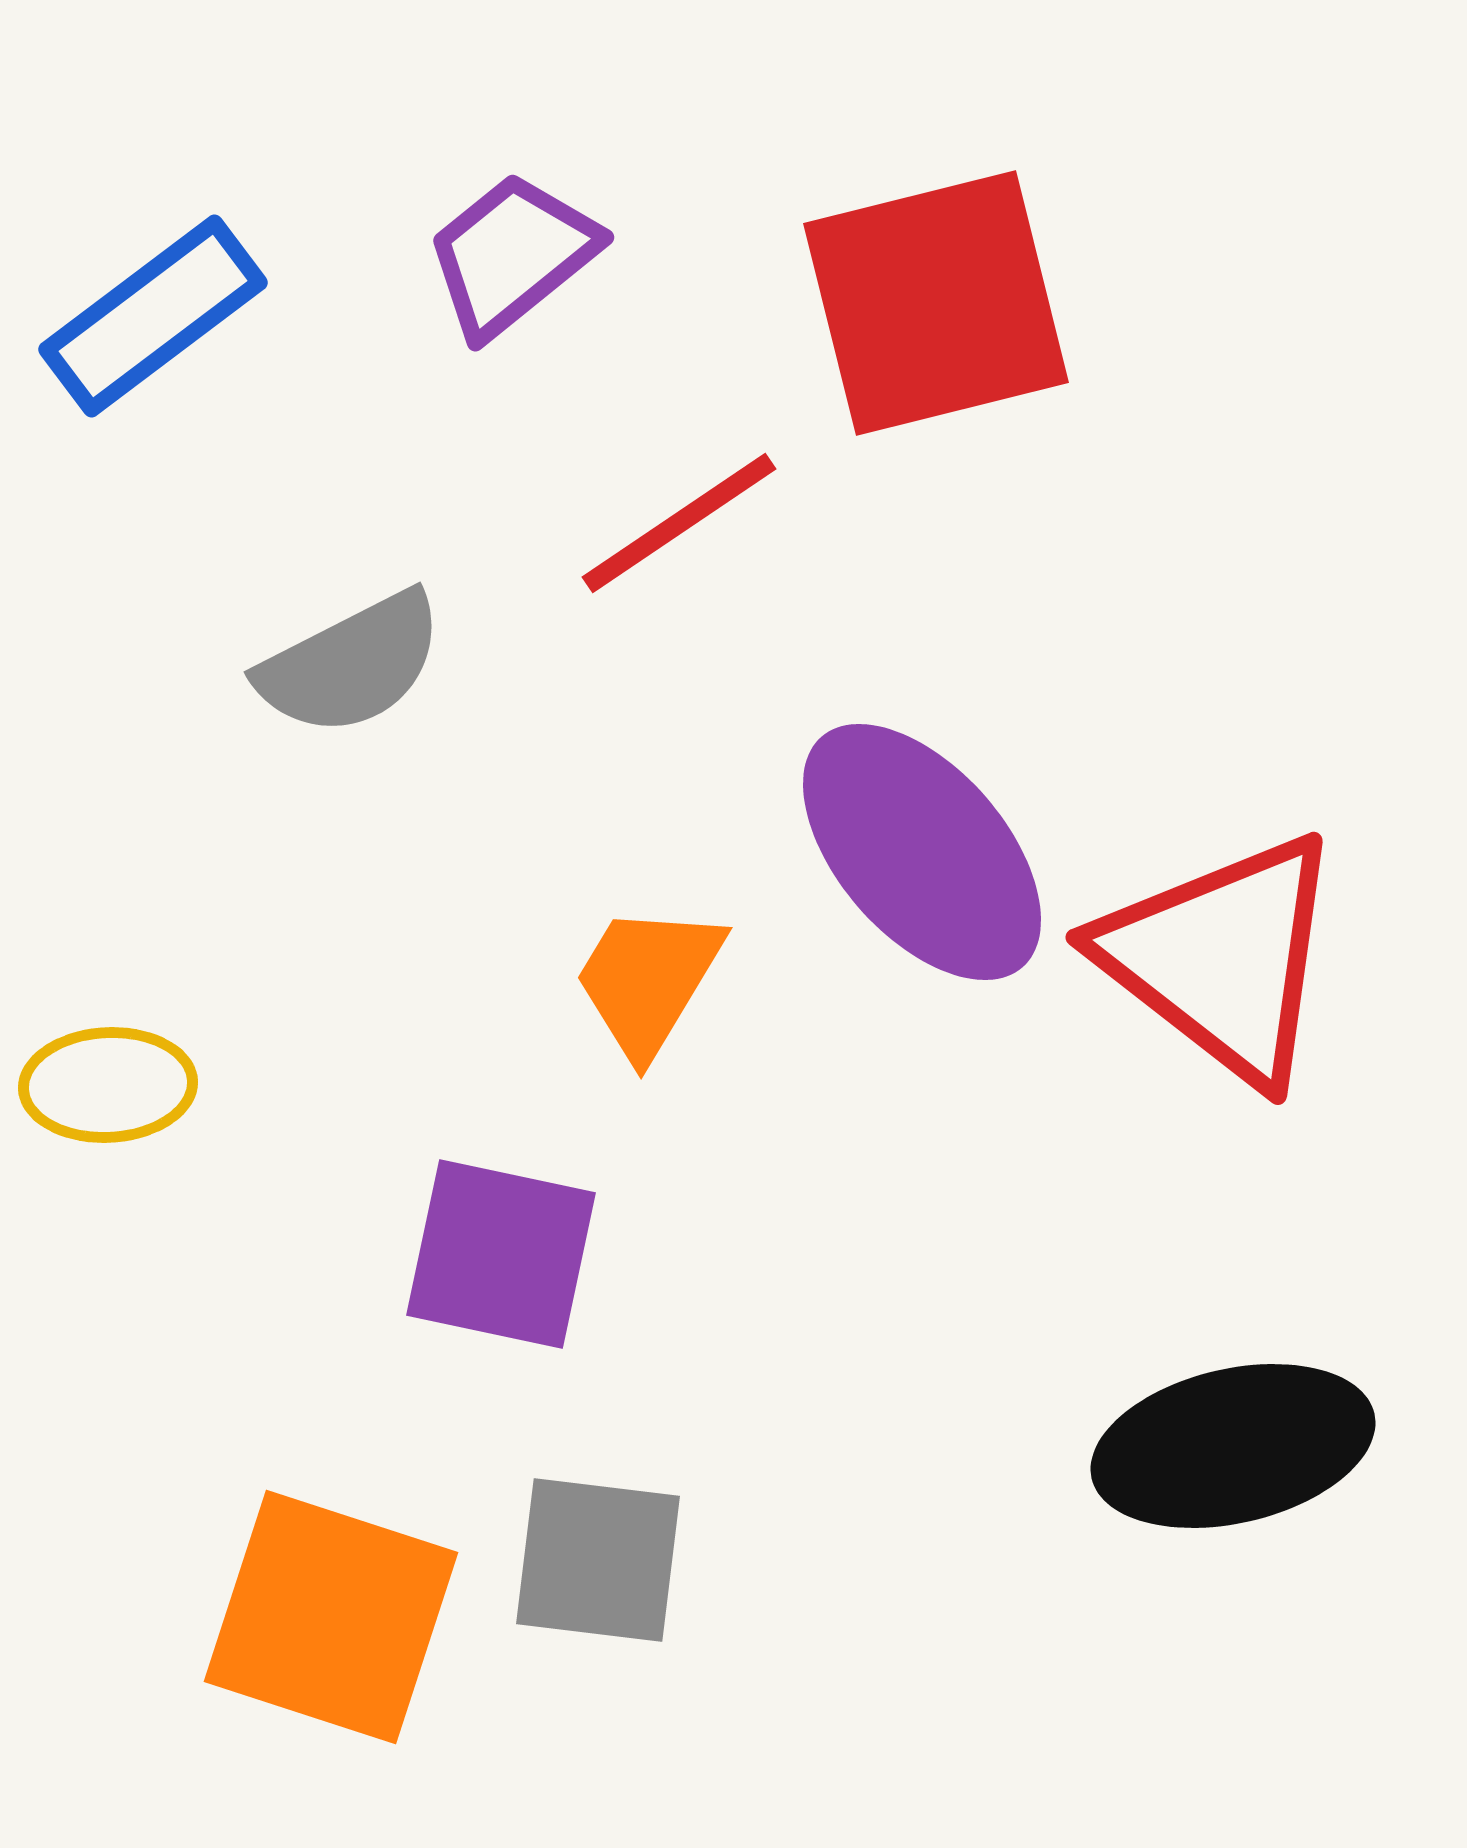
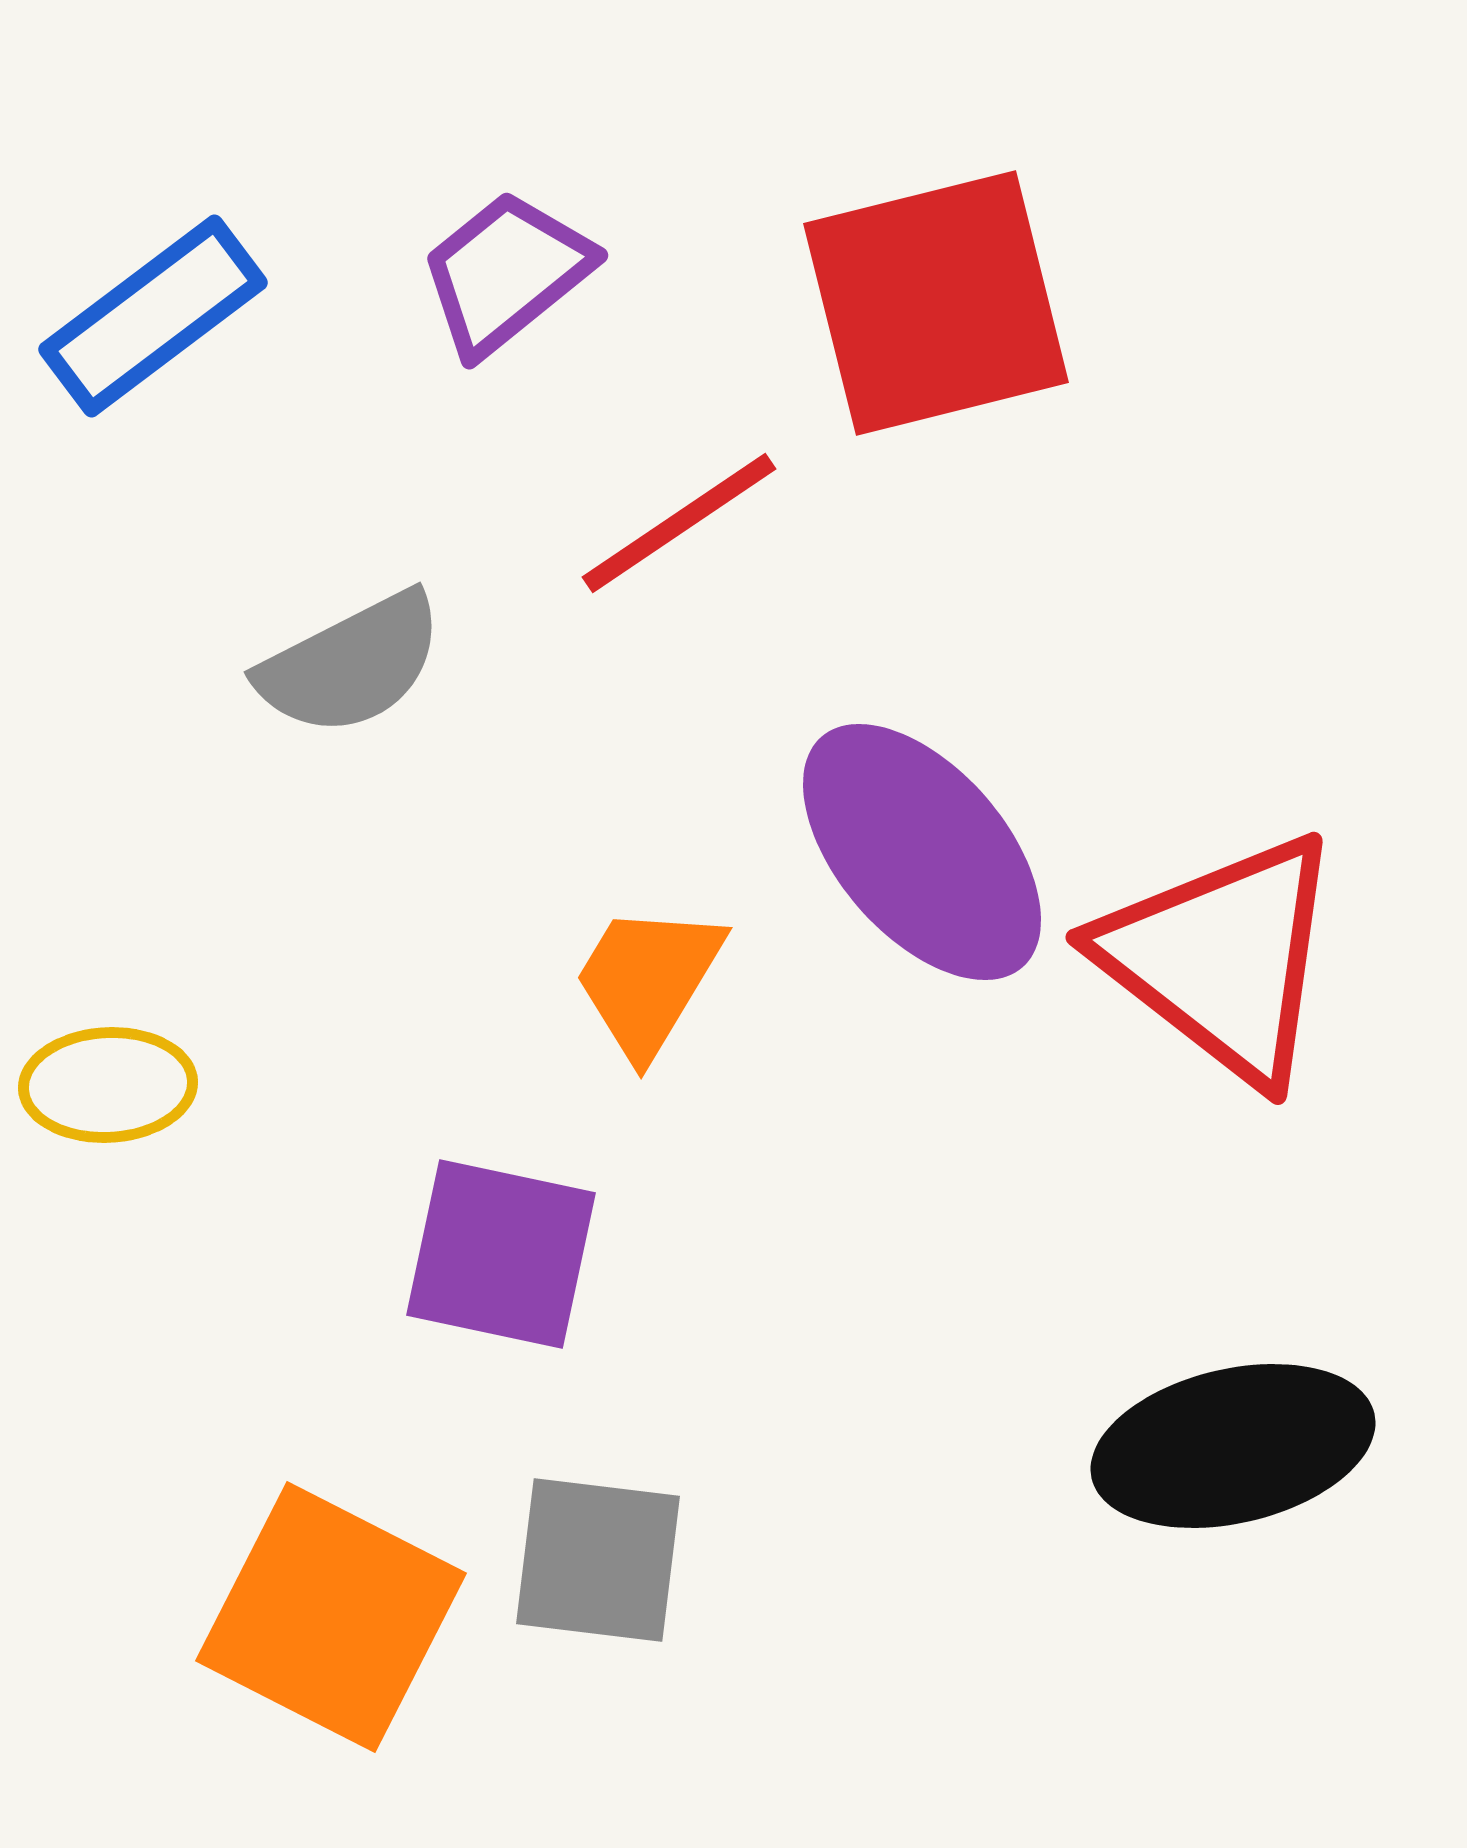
purple trapezoid: moved 6 px left, 18 px down
orange square: rotated 9 degrees clockwise
